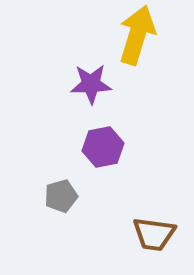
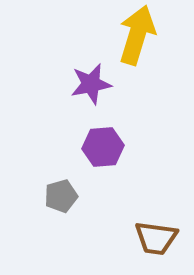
purple star: rotated 9 degrees counterclockwise
purple hexagon: rotated 6 degrees clockwise
brown trapezoid: moved 2 px right, 4 px down
